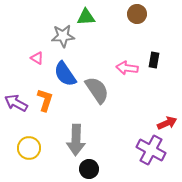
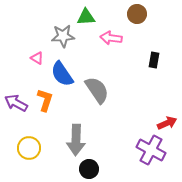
pink arrow: moved 16 px left, 30 px up
blue semicircle: moved 3 px left
